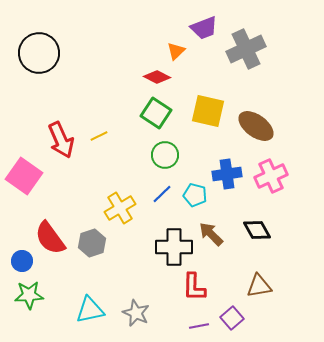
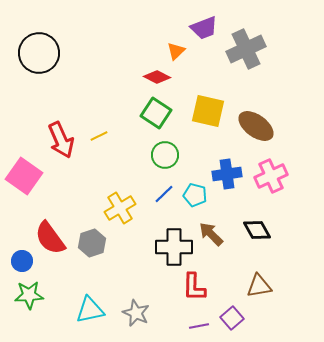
blue line: moved 2 px right
